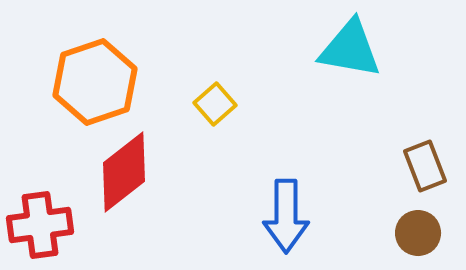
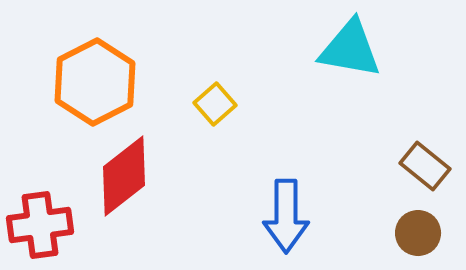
orange hexagon: rotated 8 degrees counterclockwise
brown rectangle: rotated 30 degrees counterclockwise
red diamond: moved 4 px down
